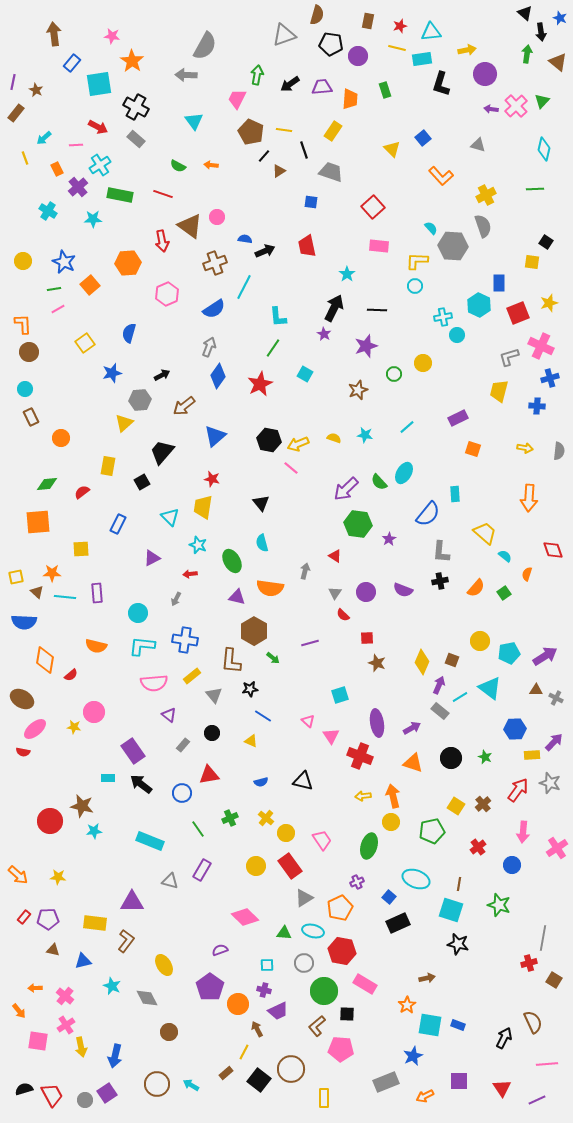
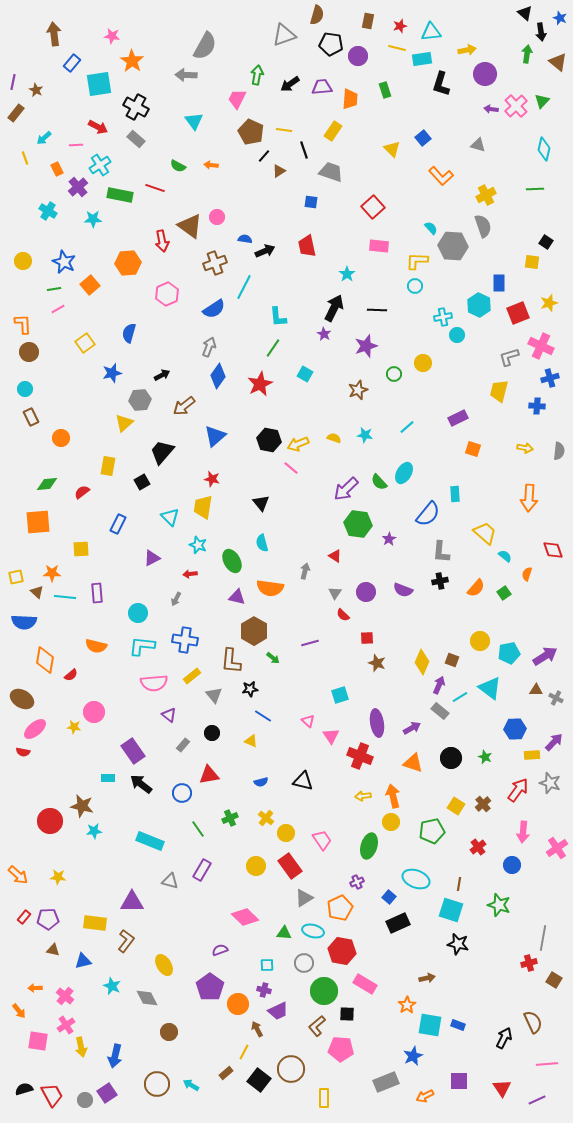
red line at (163, 194): moved 8 px left, 6 px up
